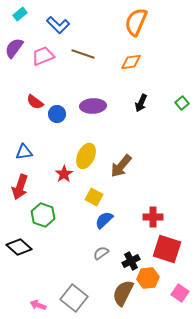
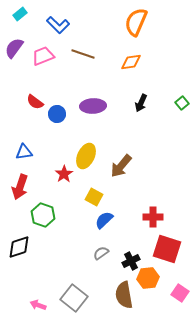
black diamond: rotated 60 degrees counterclockwise
brown semicircle: moved 1 px right, 2 px down; rotated 36 degrees counterclockwise
